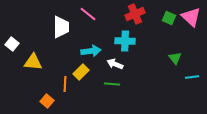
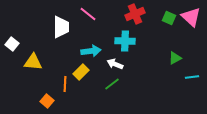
green triangle: rotated 40 degrees clockwise
green line: rotated 42 degrees counterclockwise
